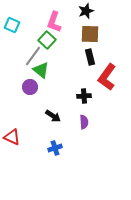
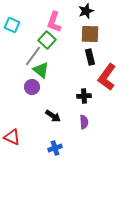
purple circle: moved 2 px right
